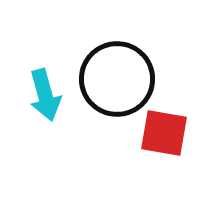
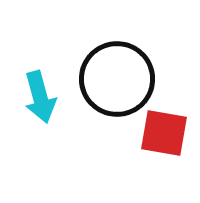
cyan arrow: moved 5 px left, 2 px down
